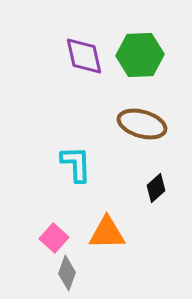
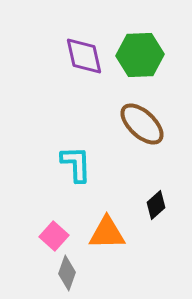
brown ellipse: rotated 27 degrees clockwise
black diamond: moved 17 px down
pink square: moved 2 px up
